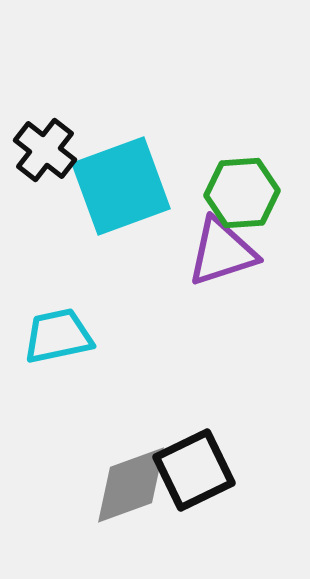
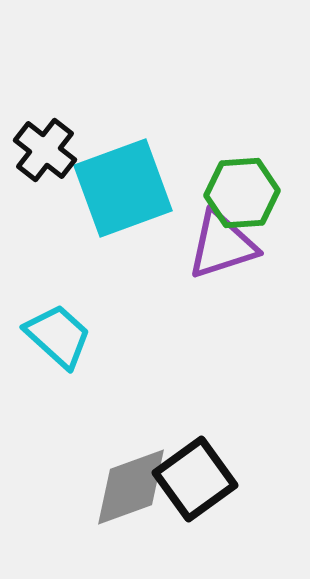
cyan square: moved 2 px right, 2 px down
purple triangle: moved 7 px up
cyan trapezoid: rotated 54 degrees clockwise
black square: moved 1 px right, 9 px down; rotated 10 degrees counterclockwise
gray diamond: moved 2 px down
